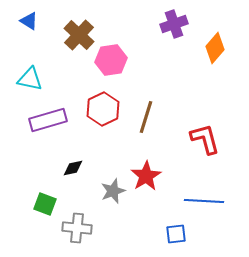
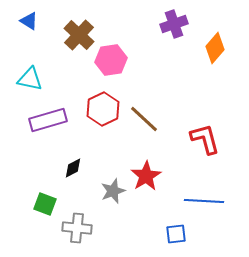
brown line: moved 2 px left, 2 px down; rotated 64 degrees counterclockwise
black diamond: rotated 15 degrees counterclockwise
